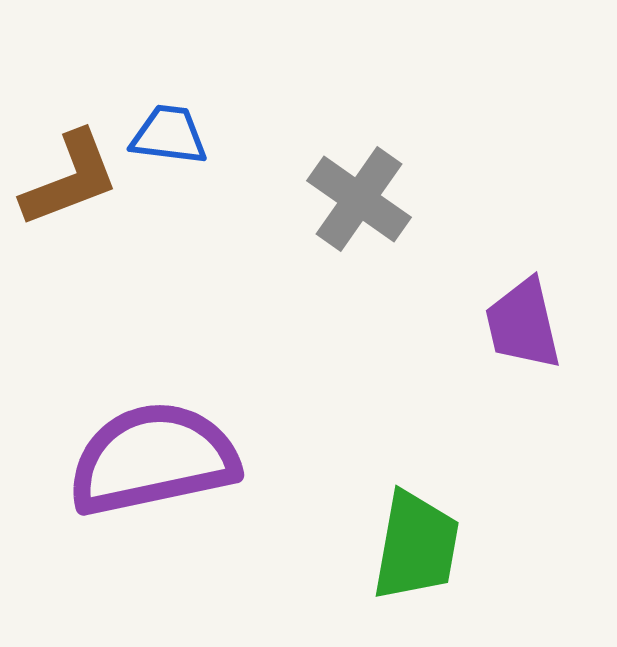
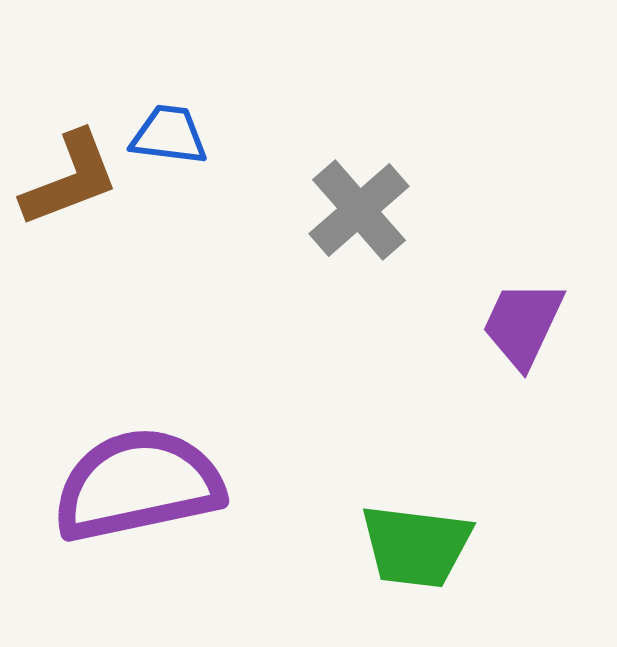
gray cross: moved 11 px down; rotated 14 degrees clockwise
purple trapezoid: rotated 38 degrees clockwise
purple semicircle: moved 15 px left, 26 px down
green trapezoid: rotated 87 degrees clockwise
